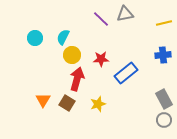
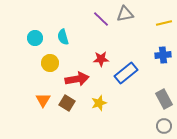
cyan semicircle: rotated 42 degrees counterclockwise
yellow circle: moved 22 px left, 8 px down
red arrow: rotated 65 degrees clockwise
yellow star: moved 1 px right, 1 px up
gray circle: moved 6 px down
